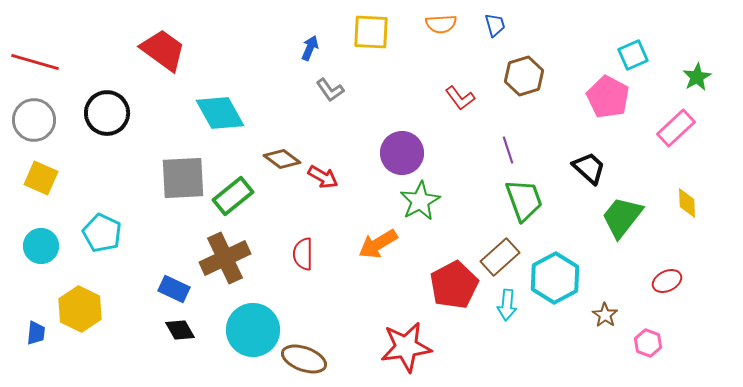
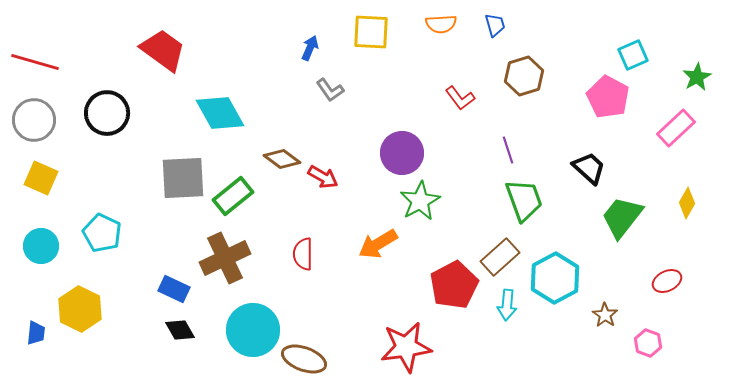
yellow diamond at (687, 203): rotated 32 degrees clockwise
